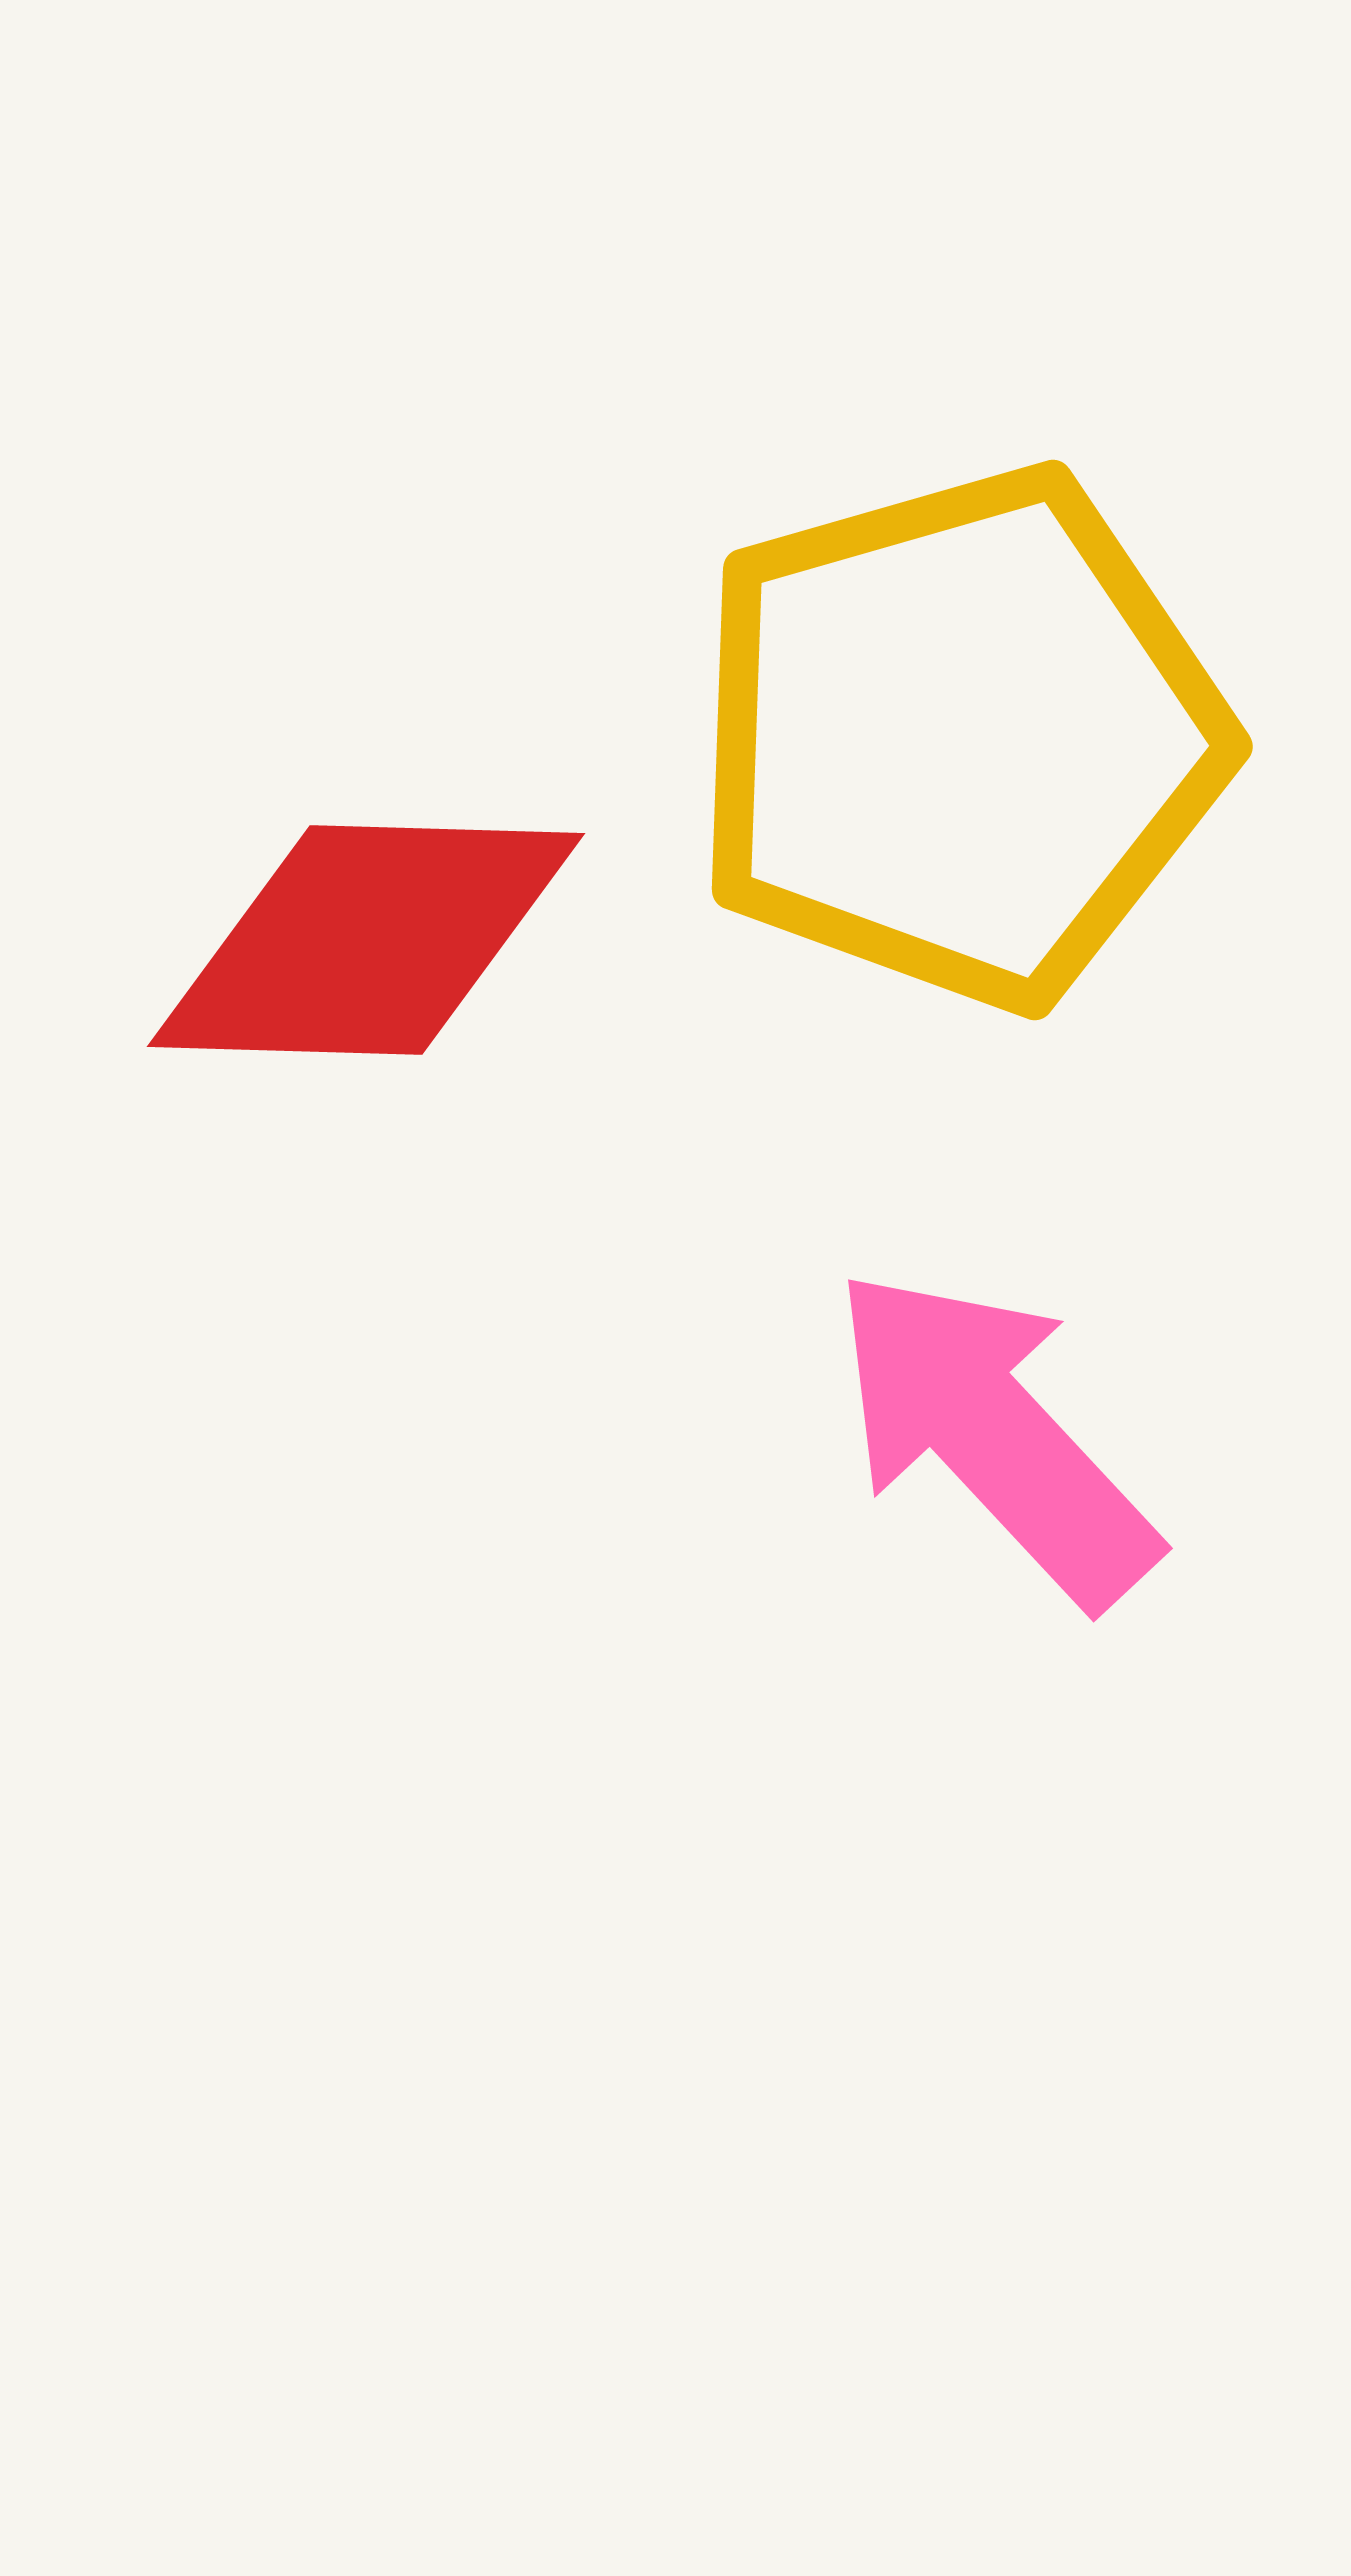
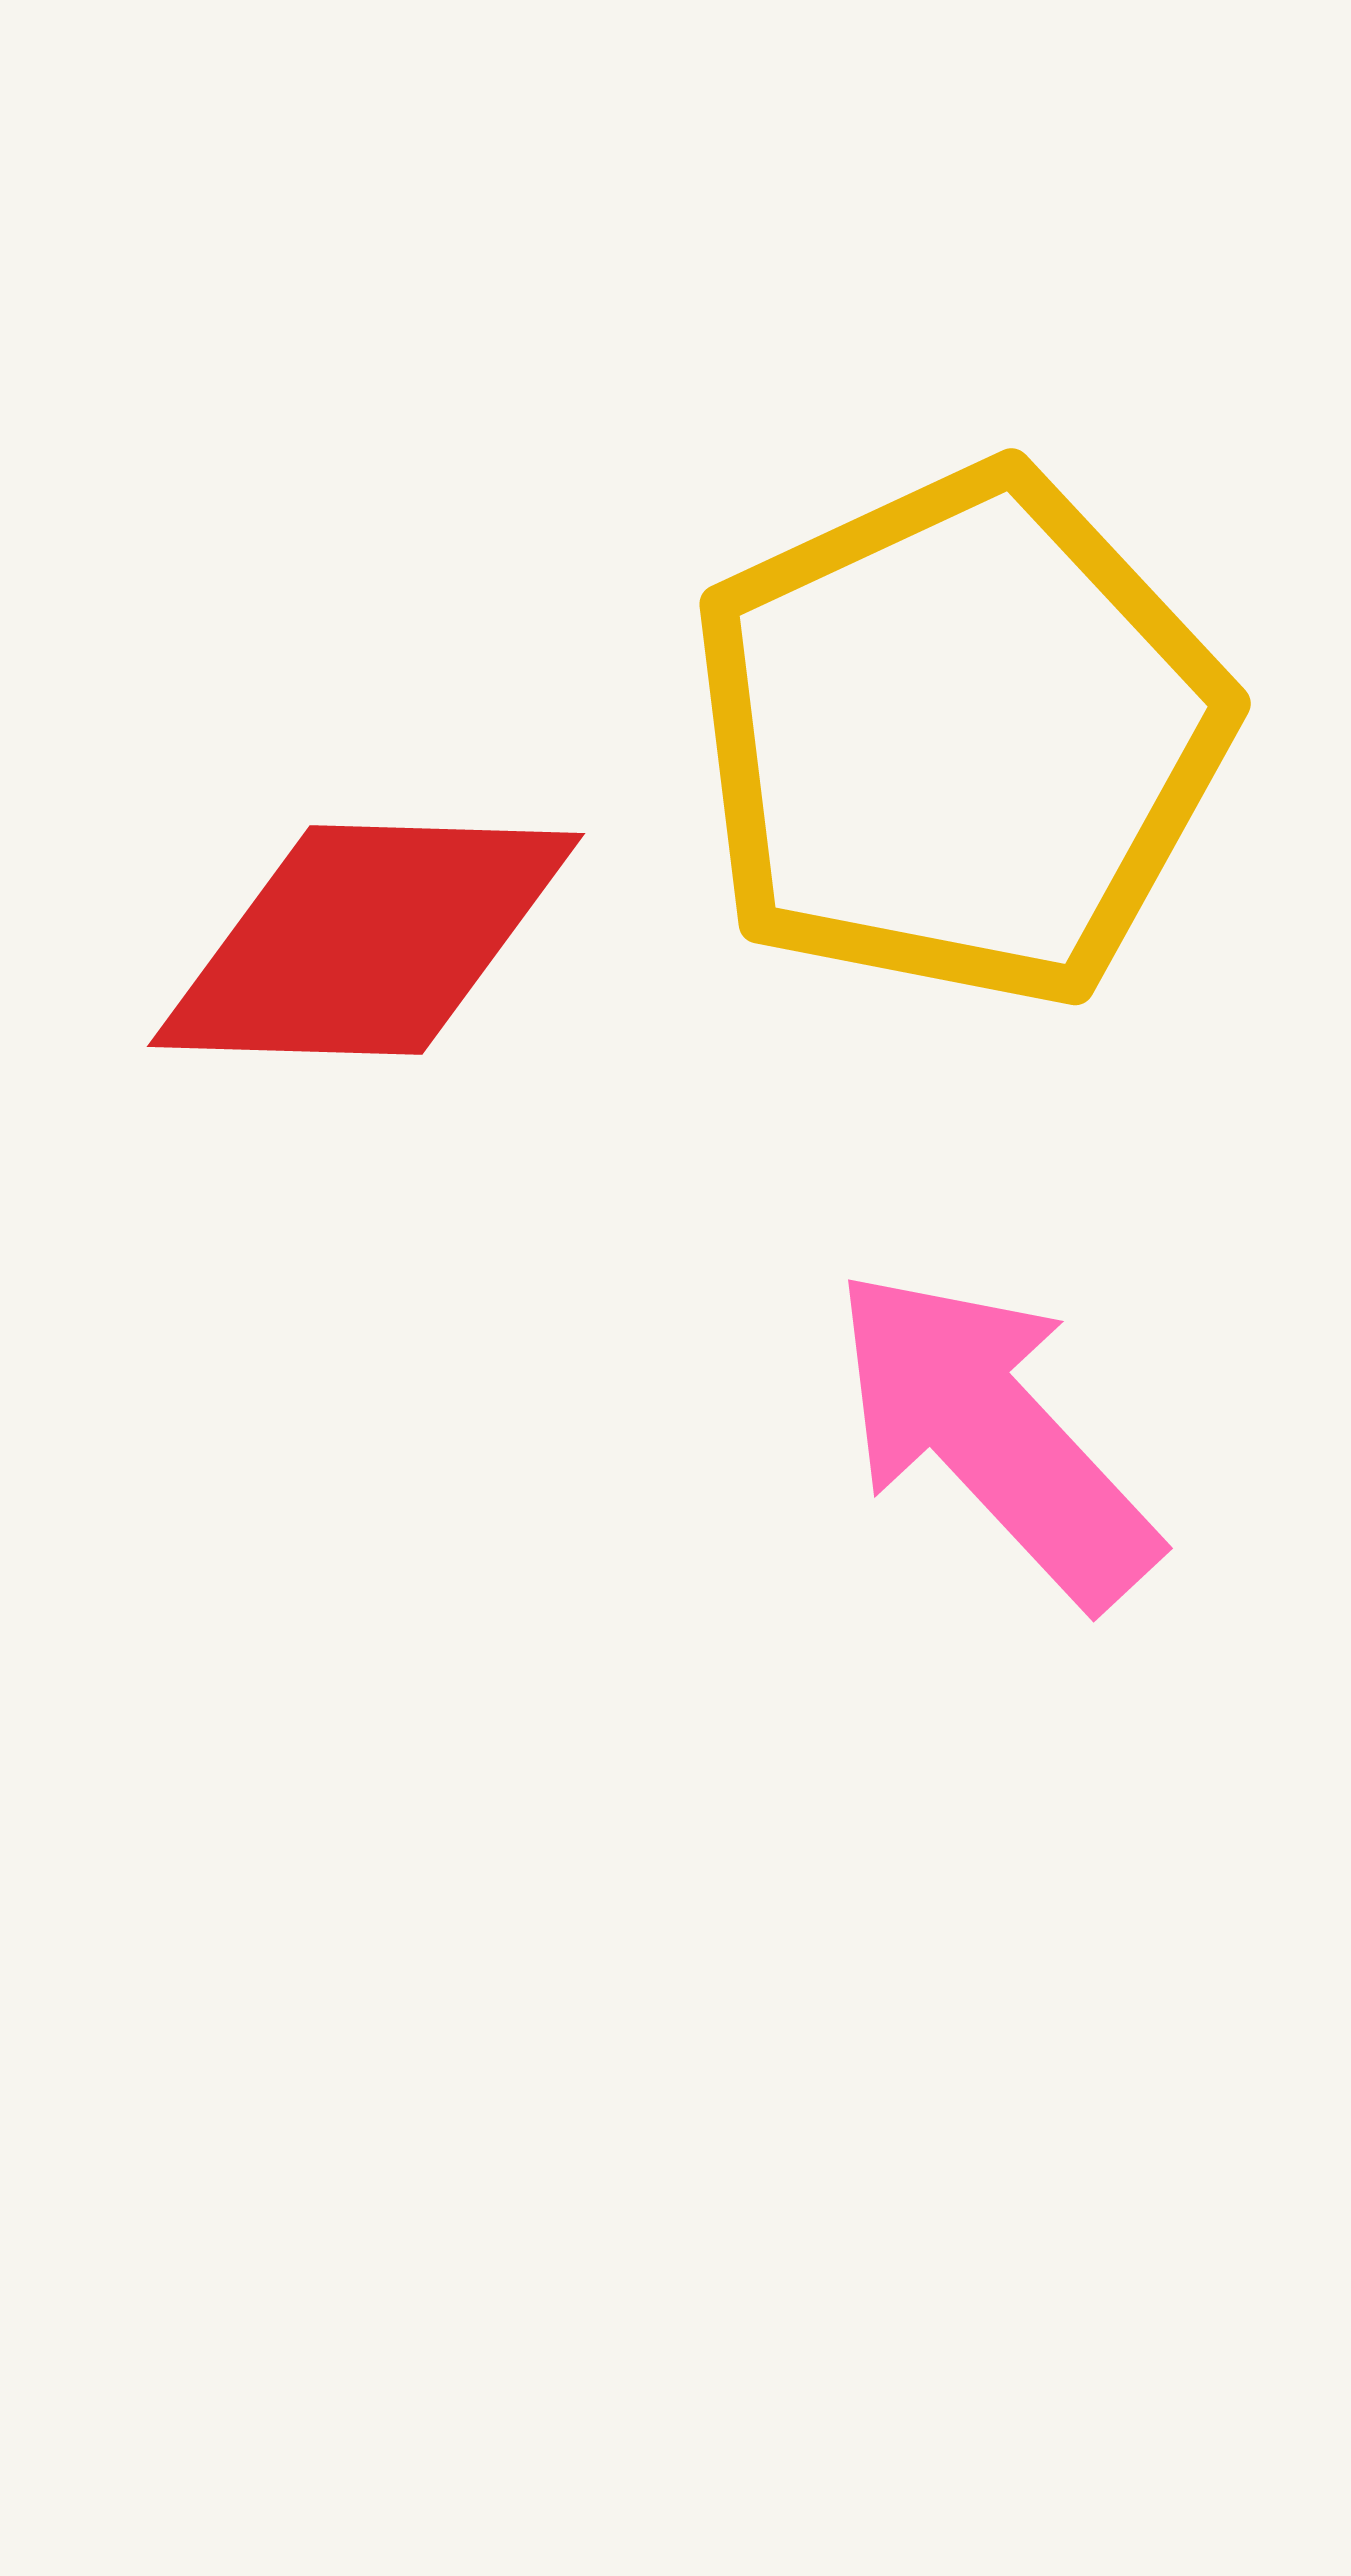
yellow pentagon: rotated 9 degrees counterclockwise
